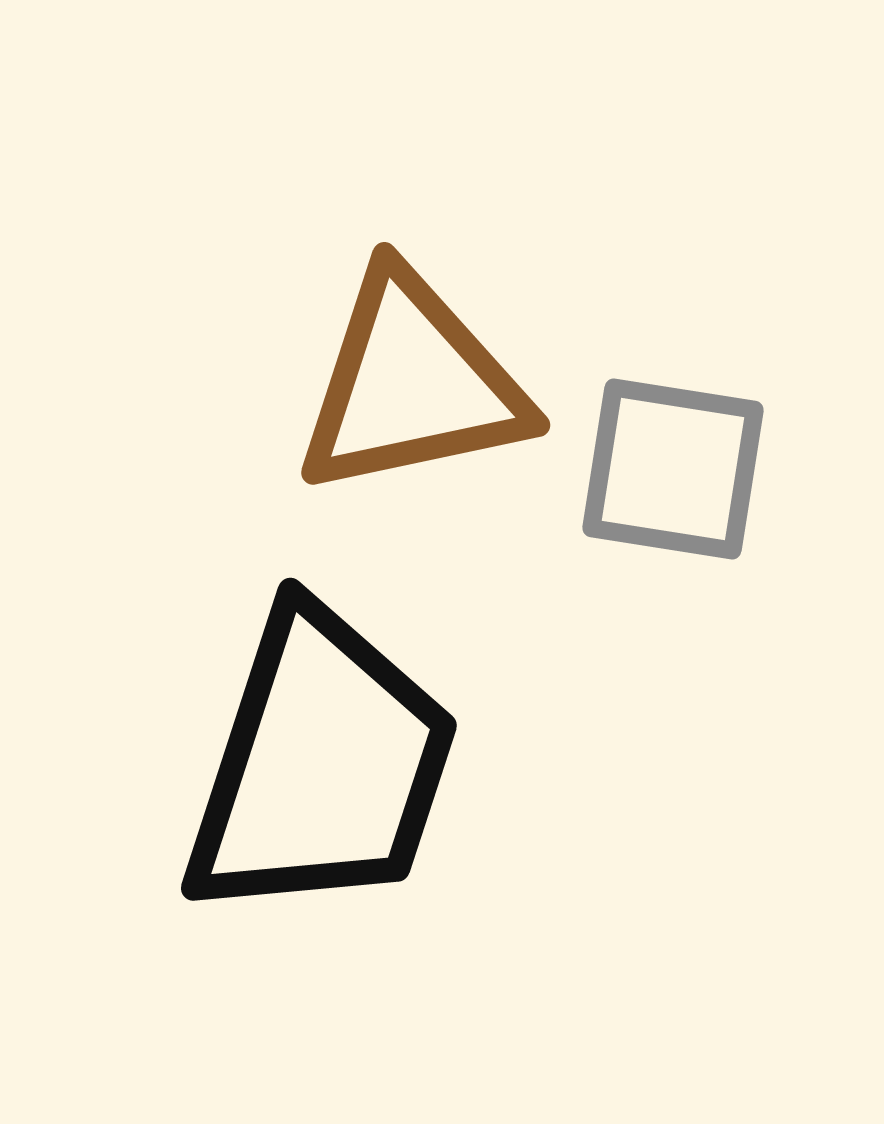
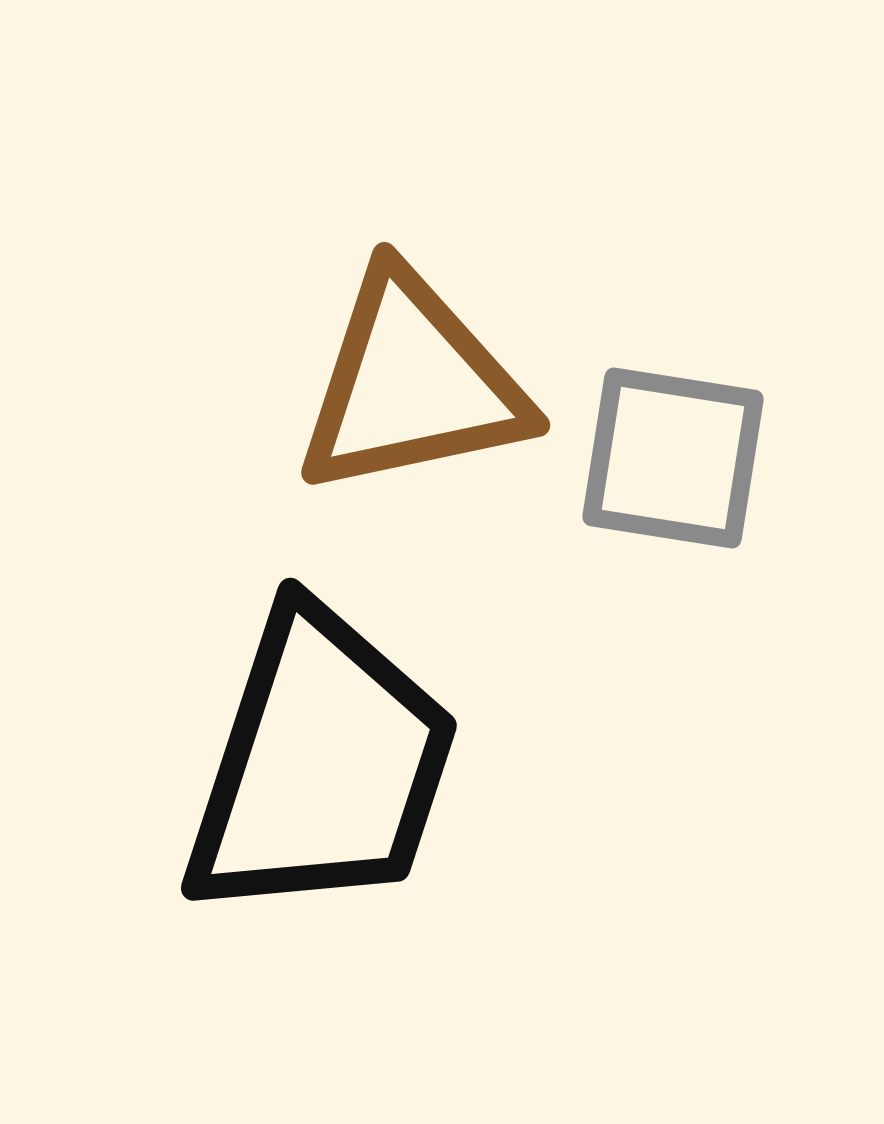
gray square: moved 11 px up
